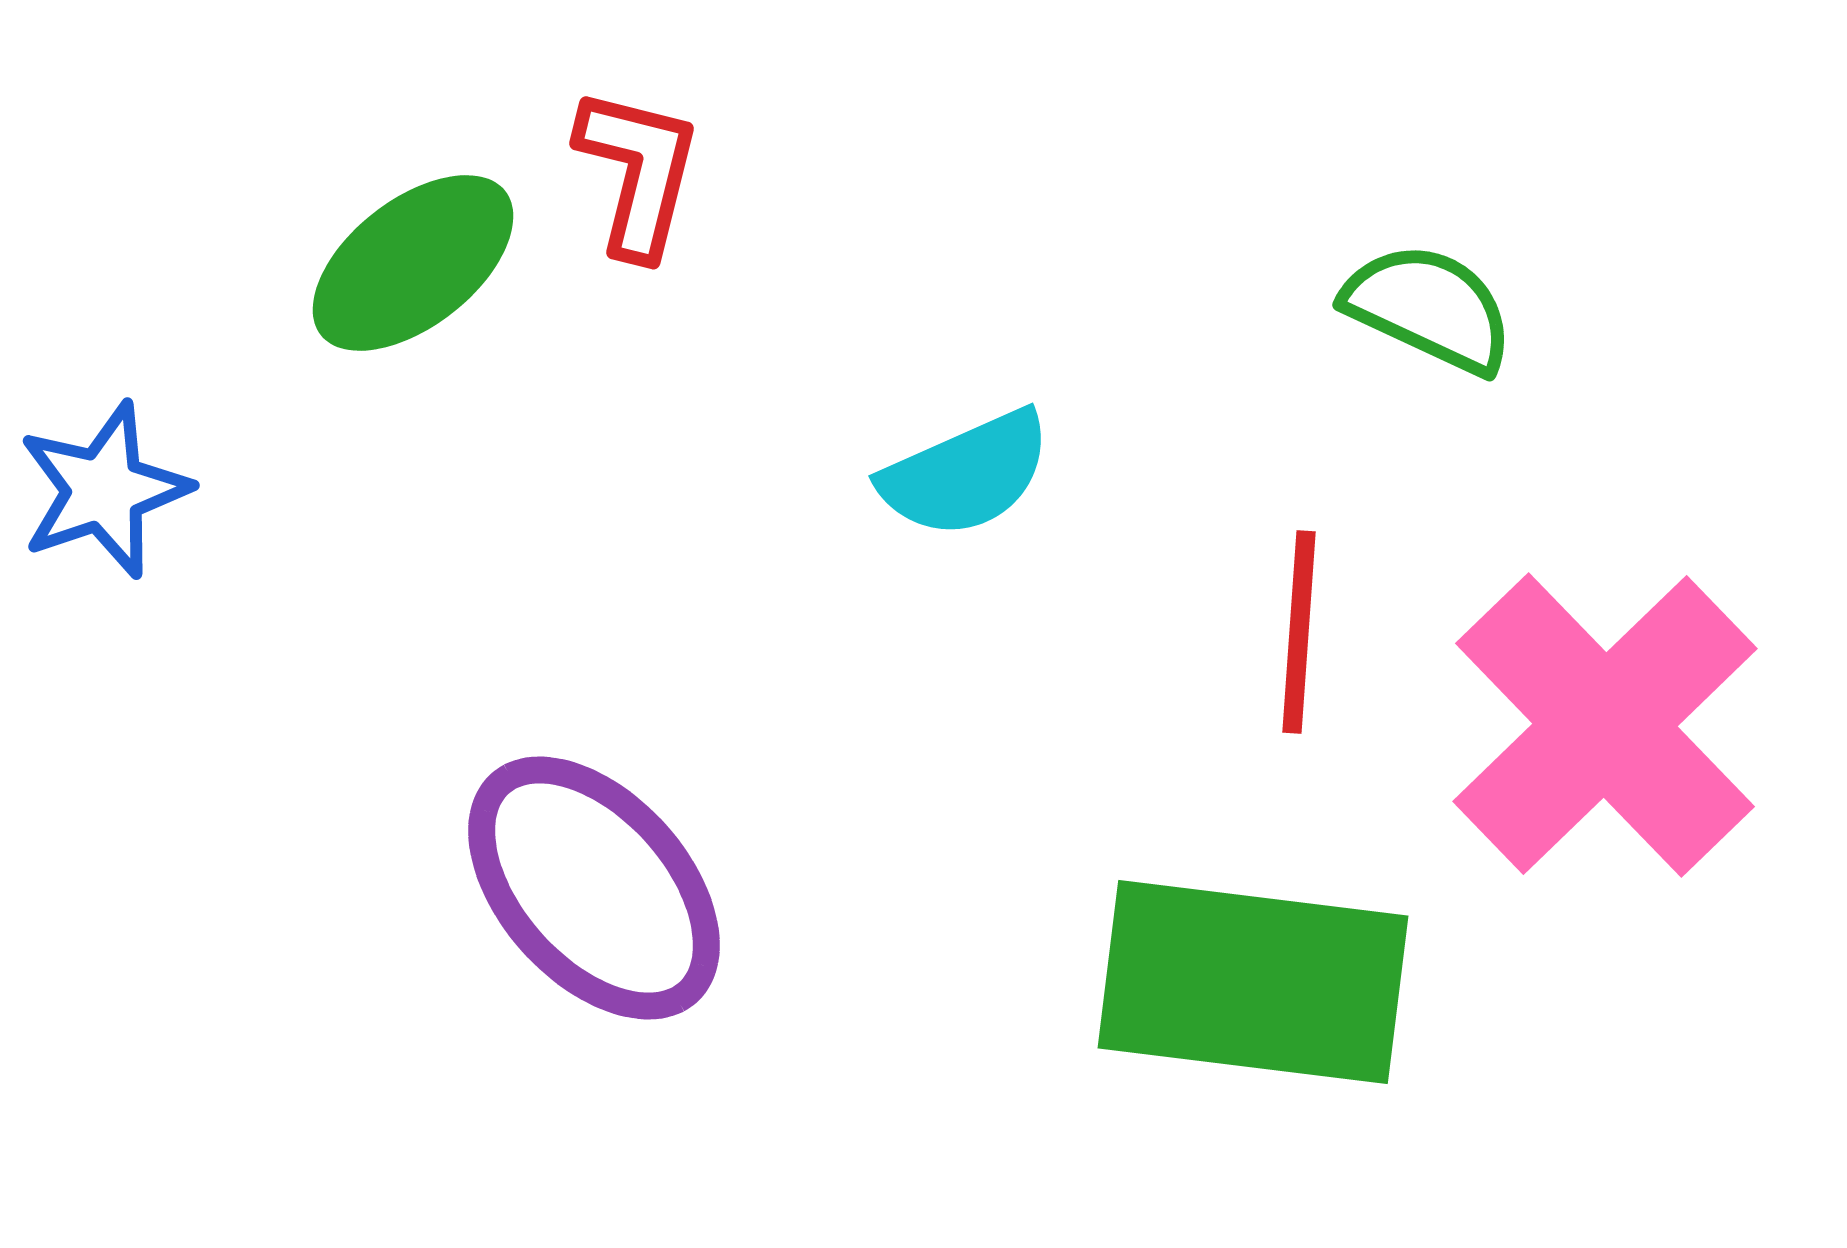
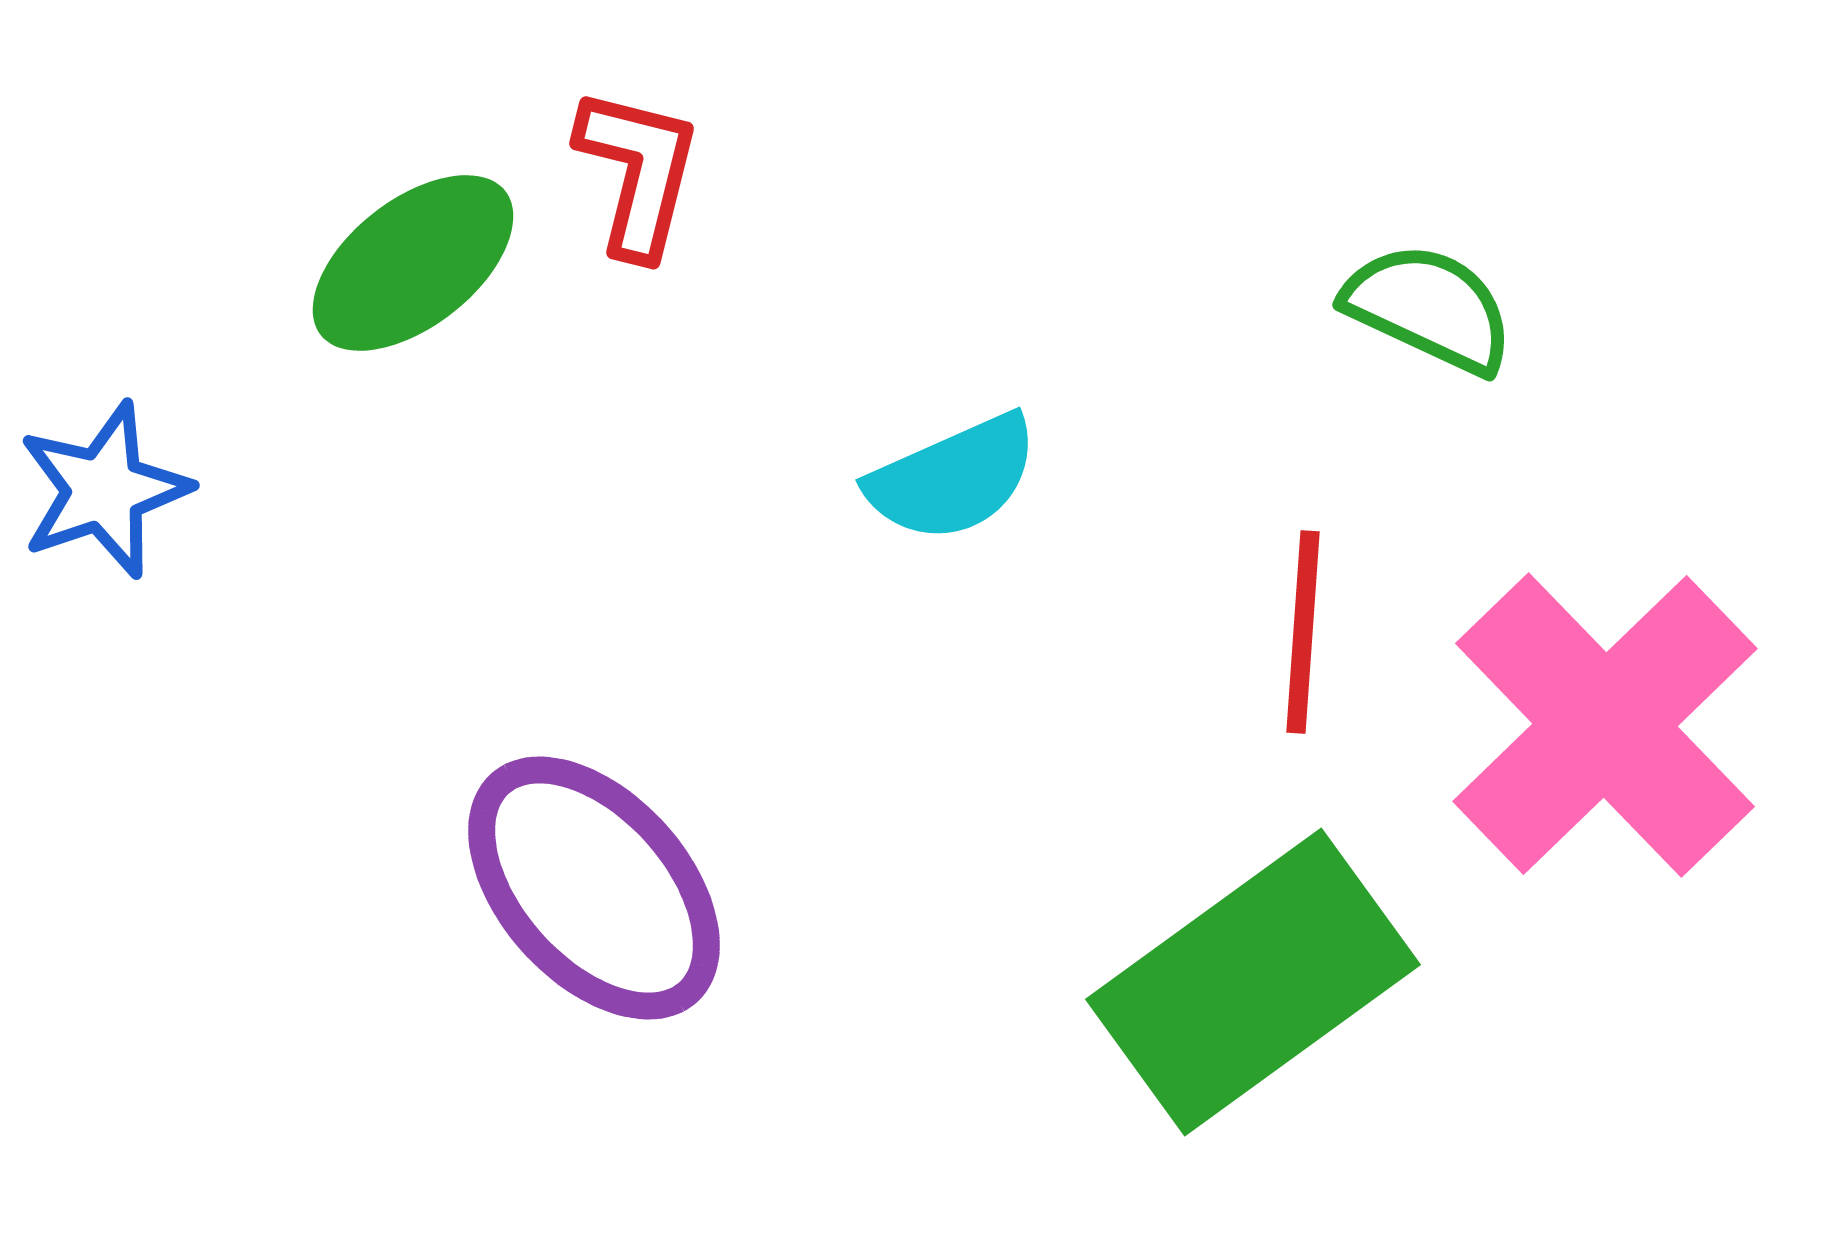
cyan semicircle: moved 13 px left, 4 px down
red line: moved 4 px right
green rectangle: rotated 43 degrees counterclockwise
